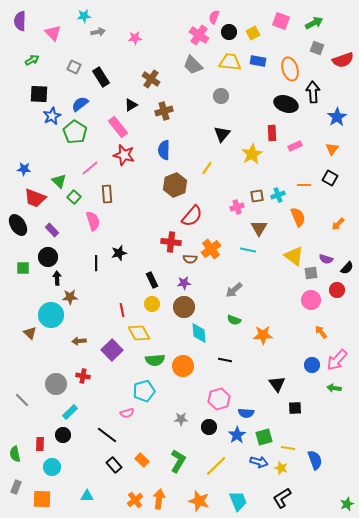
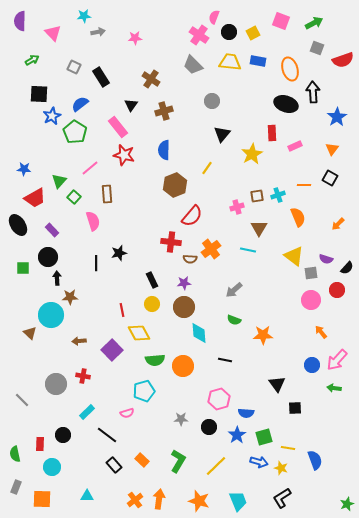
gray circle at (221, 96): moved 9 px left, 5 px down
black triangle at (131, 105): rotated 24 degrees counterclockwise
green triangle at (59, 181): rotated 28 degrees clockwise
red trapezoid at (35, 198): rotated 50 degrees counterclockwise
cyan rectangle at (70, 412): moved 17 px right
